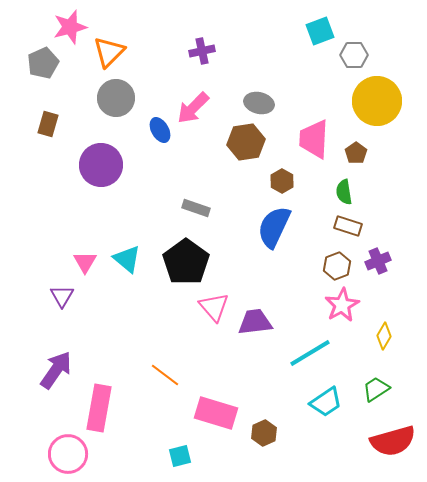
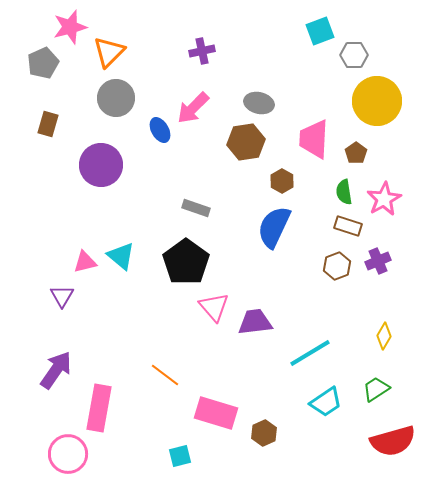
cyan triangle at (127, 259): moved 6 px left, 3 px up
pink triangle at (85, 262): rotated 45 degrees clockwise
pink star at (342, 305): moved 42 px right, 106 px up
